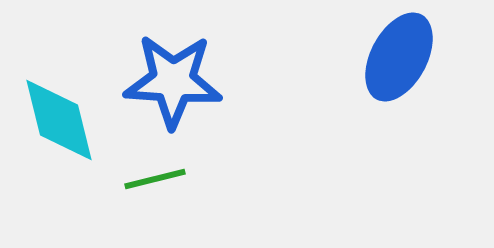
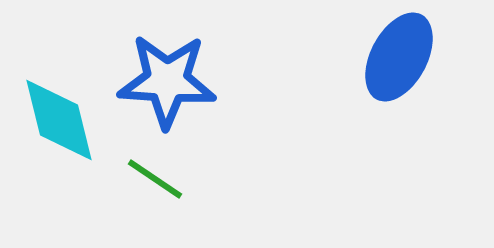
blue star: moved 6 px left
green line: rotated 48 degrees clockwise
